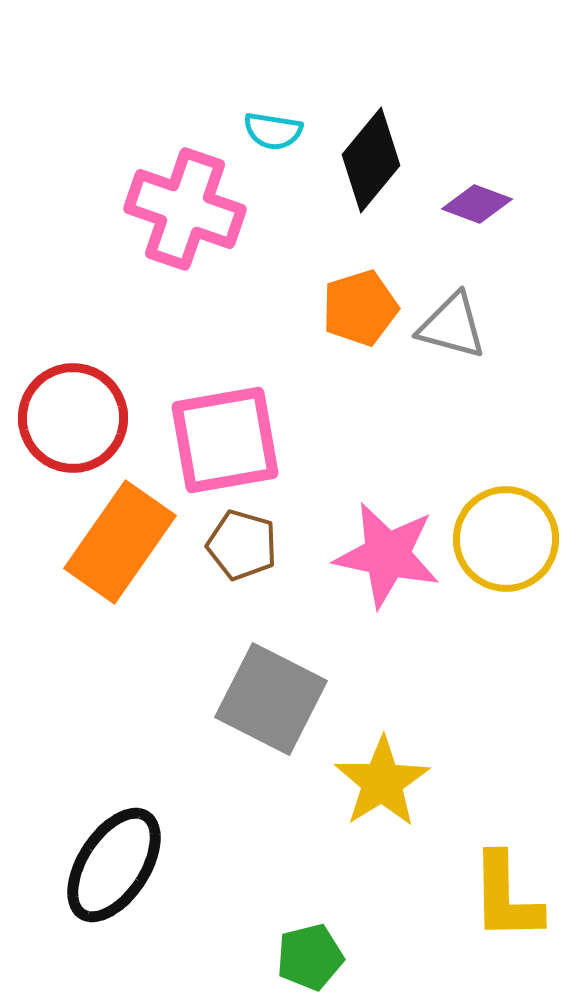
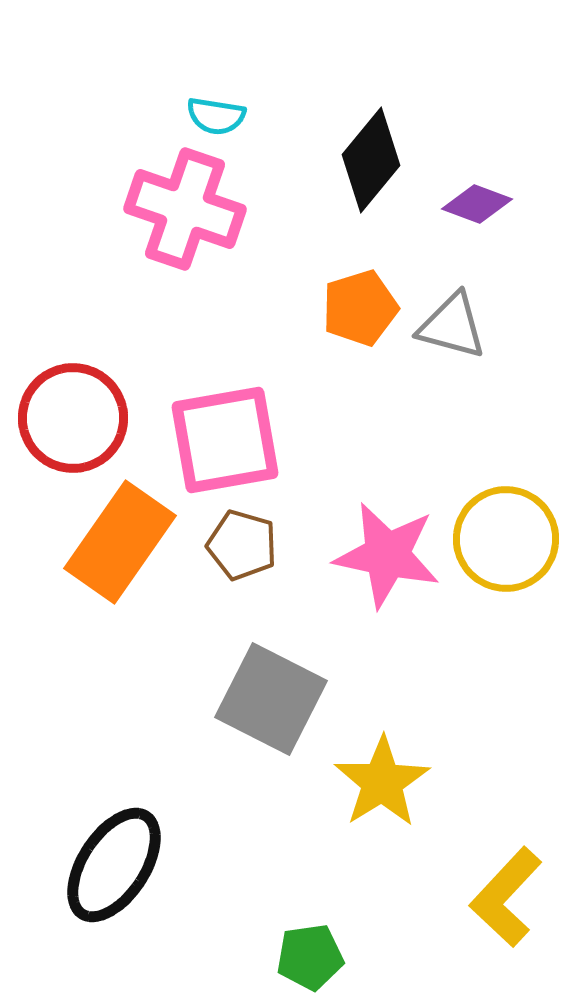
cyan semicircle: moved 57 px left, 15 px up
yellow L-shape: rotated 44 degrees clockwise
green pentagon: rotated 6 degrees clockwise
